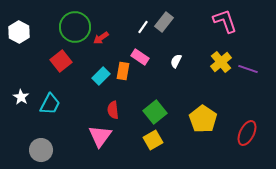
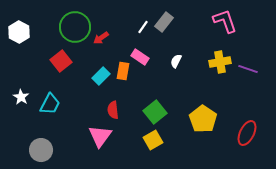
yellow cross: moved 1 px left; rotated 30 degrees clockwise
